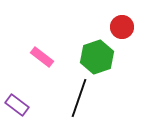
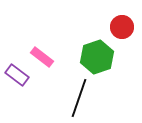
purple rectangle: moved 30 px up
